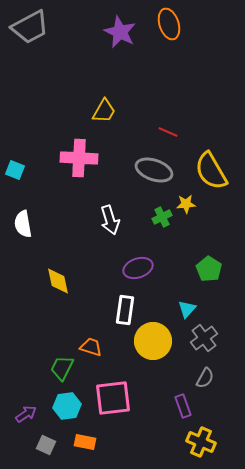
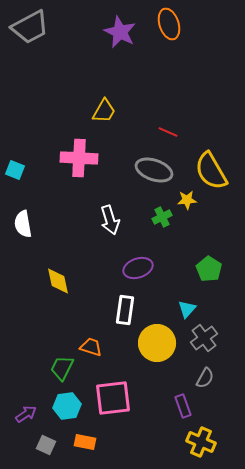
yellow star: moved 1 px right, 4 px up
yellow circle: moved 4 px right, 2 px down
